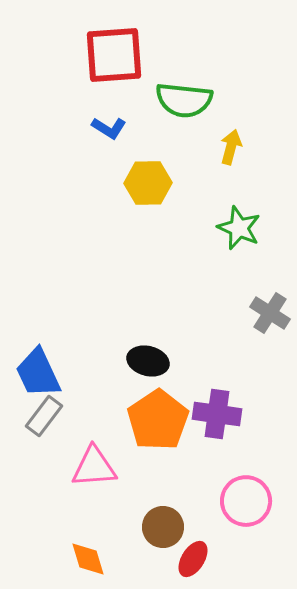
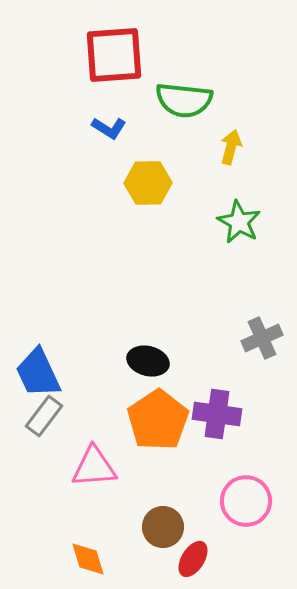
green star: moved 6 px up; rotated 6 degrees clockwise
gray cross: moved 8 px left, 25 px down; rotated 33 degrees clockwise
